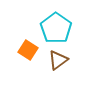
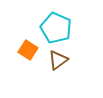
cyan pentagon: rotated 12 degrees counterclockwise
